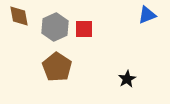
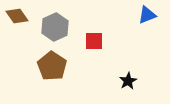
brown diamond: moved 2 px left; rotated 25 degrees counterclockwise
red square: moved 10 px right, 12 px down
brown pentagon: moved 5 px left, 1 px up
black star: moved 1 px right, 2 px down
